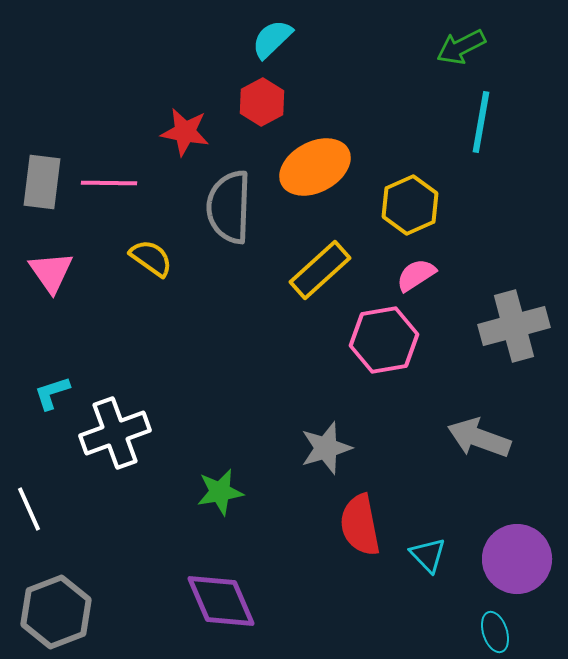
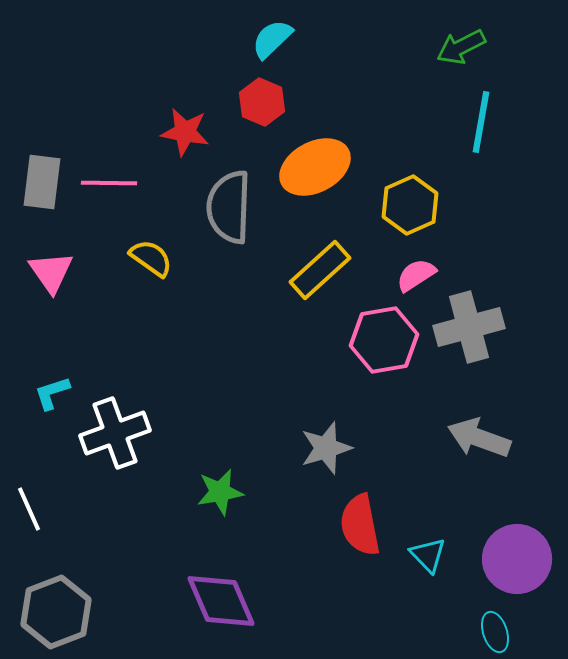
red hexagon: rotated 9 degrees counterclockwise
gray cross: moved 45 px left, 1 px down
